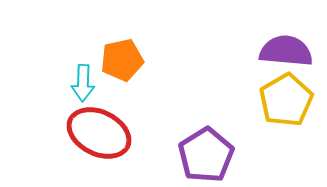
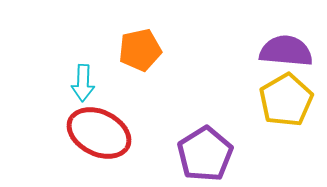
orange pentagon: moved 18 px right, 10 px up
purple pentagon: moved 1 px left, 1 px up
